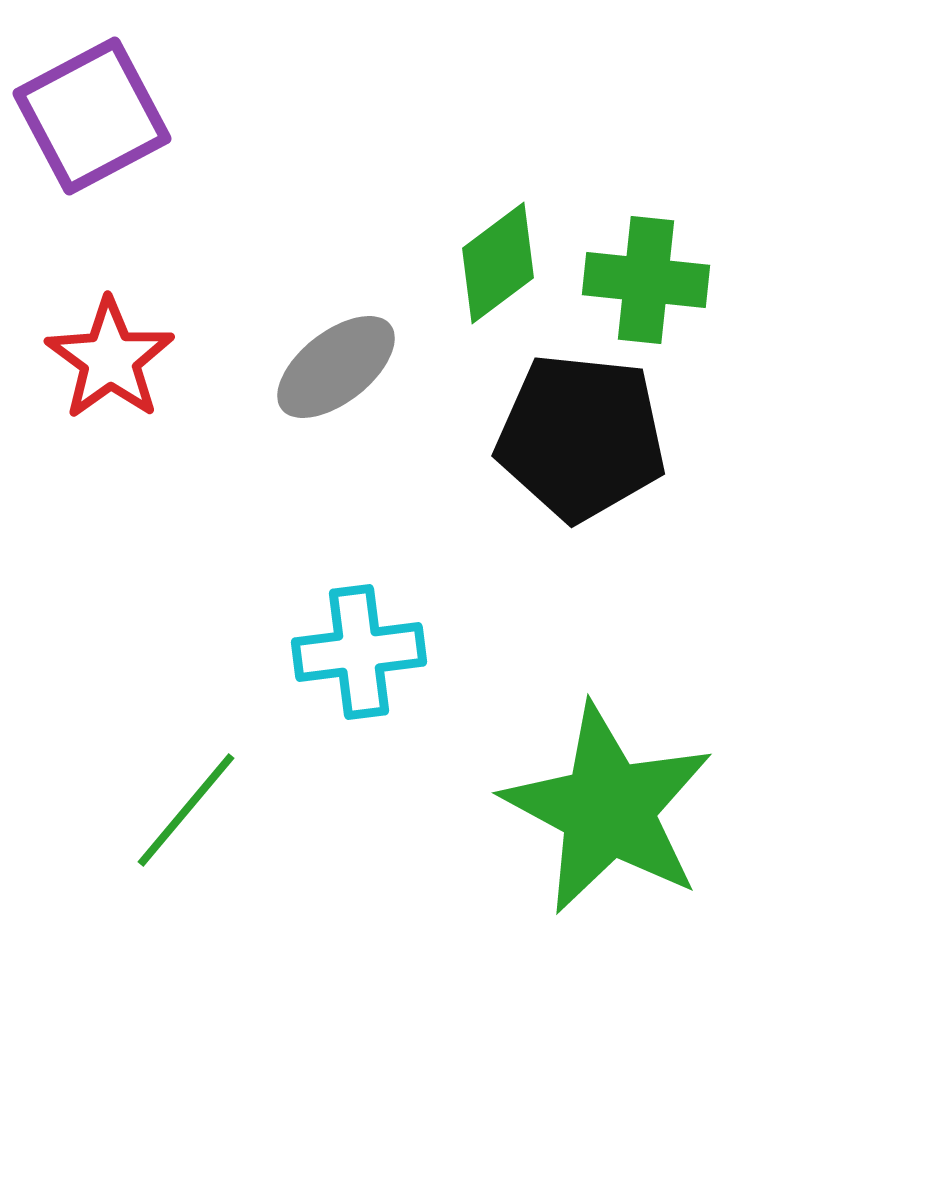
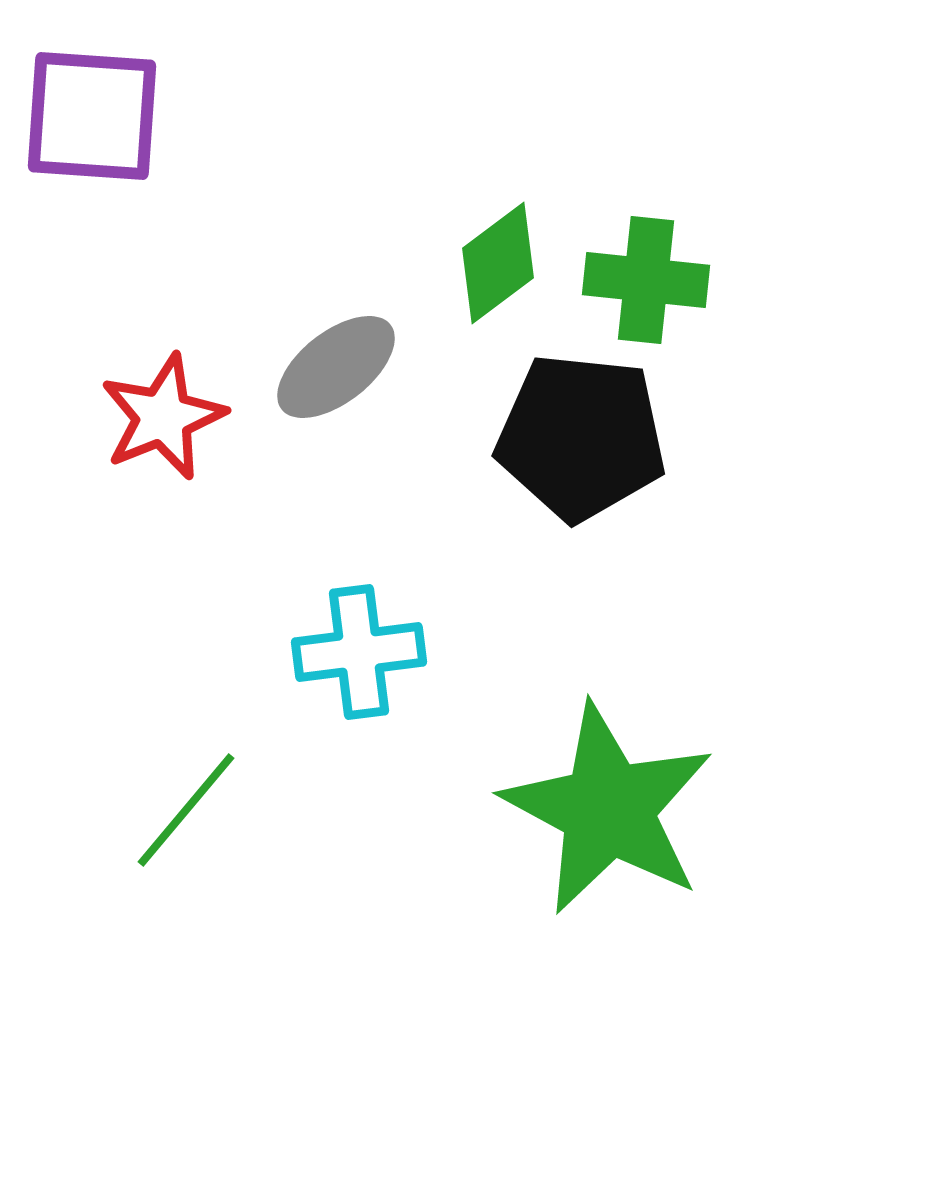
purple square: rotated 32 degrees clockwise
red star: moved 53 px right, 58 px down; rotated 14 degrees clockwise
